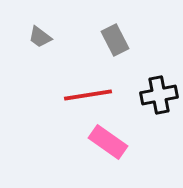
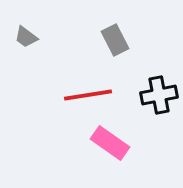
gray trapezoid: moved 14 px left
pink rectangle: moved 2 px right, 1 px down
